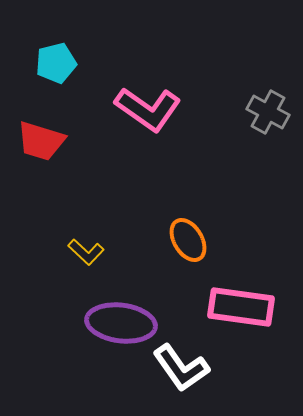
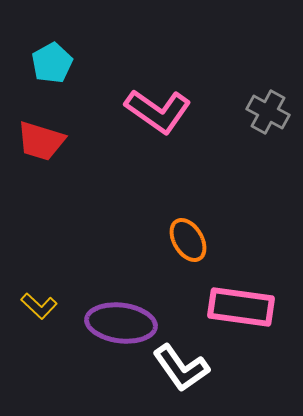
cyan pentagon: moved 4 px left; rotated 15 degrees counterclockwise
pink L-shape: moved 10 px right, 2 px down
yellow L-shape: moved 47 px left, 54 px down
